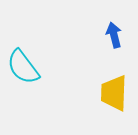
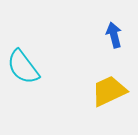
yellow trapezoid: moved 5 px left, 2 px up; rotated 63 degrees clockwise
